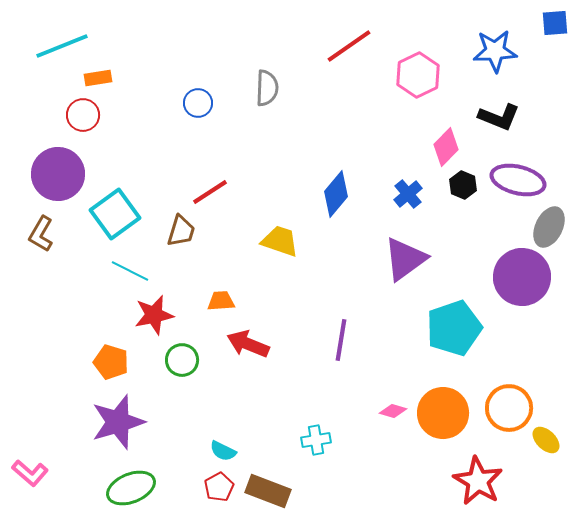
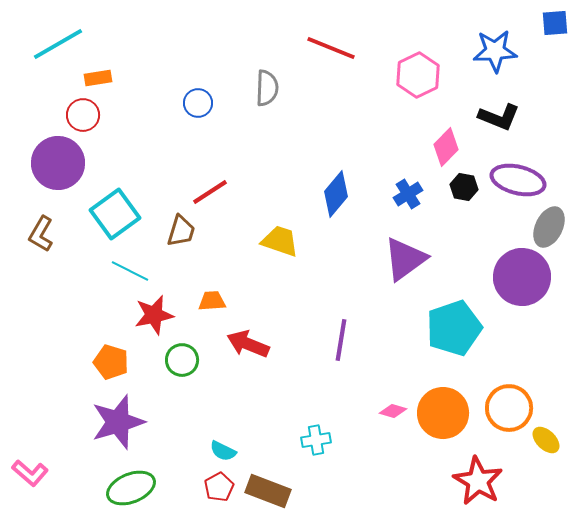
cyan line at (62, 46): moved 4 px left, 2 px up; rotated 8 degrees counterclockwise
red line at (349, 46): moved 18 px left, 2 px down; rotated 57 degrees clockwise
purple circle at (58, 174): moved 11 px up
black hexagon at (463, 185): moved 1 px right, 2 px down; rotated 12 degrees counterclockwise
blue cross at (408, 194): rotated 8 degrees clockwise
orange trapezoid at (221, 301): moved 9 px left
